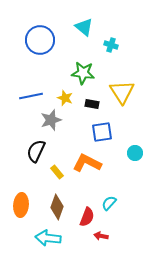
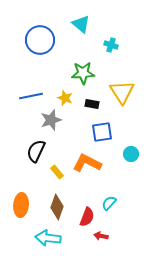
cyan triangle: moved 3 px left, 3 px up
green star: rotated 10 degrees counterclockwise
cyan circle: moved 4 px left, 1 px down
